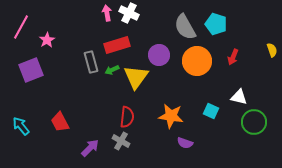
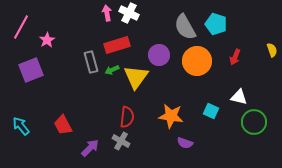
red arrow: moved 2 px right
red trapezoid: moved 3 px right, 3 px down
